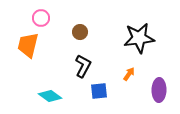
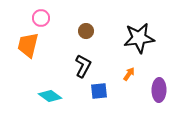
brown circle: moved 6 px right, 1 px up
